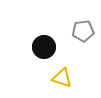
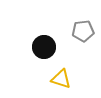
yellow triangle: moved 1 px left, 1 px down
